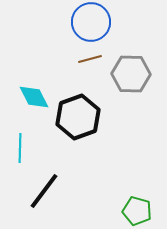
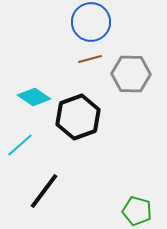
cyan diamond: rotated 28 degrees counterclockwise
cyan line: moved 3 px up; rotated 48 degrees clockwise
